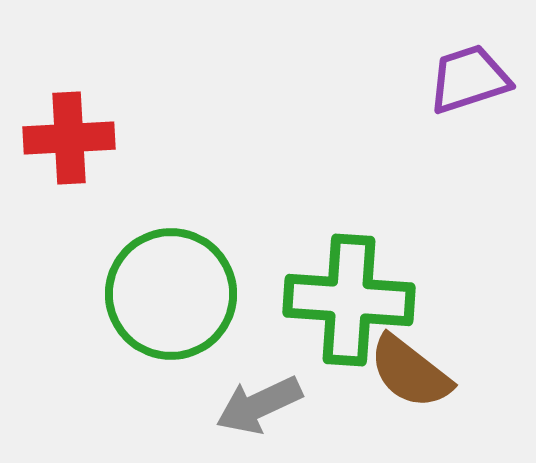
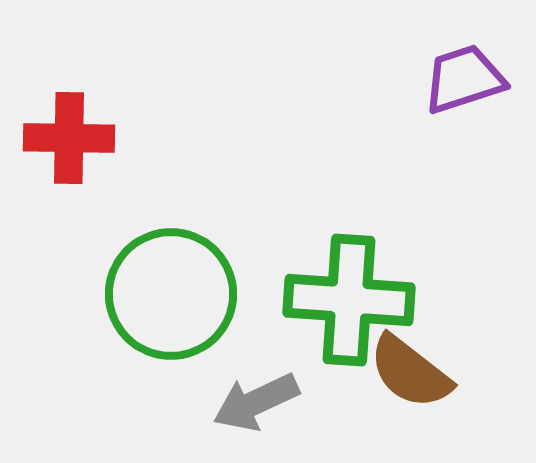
purple trapezoid: moved 5 px left
red cross: rotated 4 degrees clockwise
gray arrow: moved 3 px left, 3 px up
